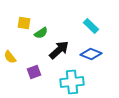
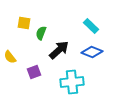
green semicircle: rotated 144 degrees clockwise
blue diamond: moved 1 px right, 2 px up
